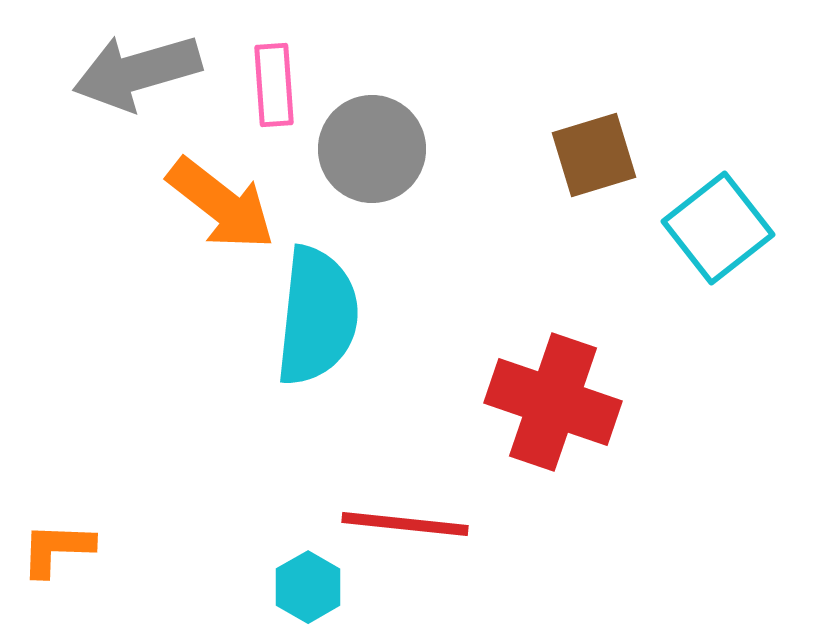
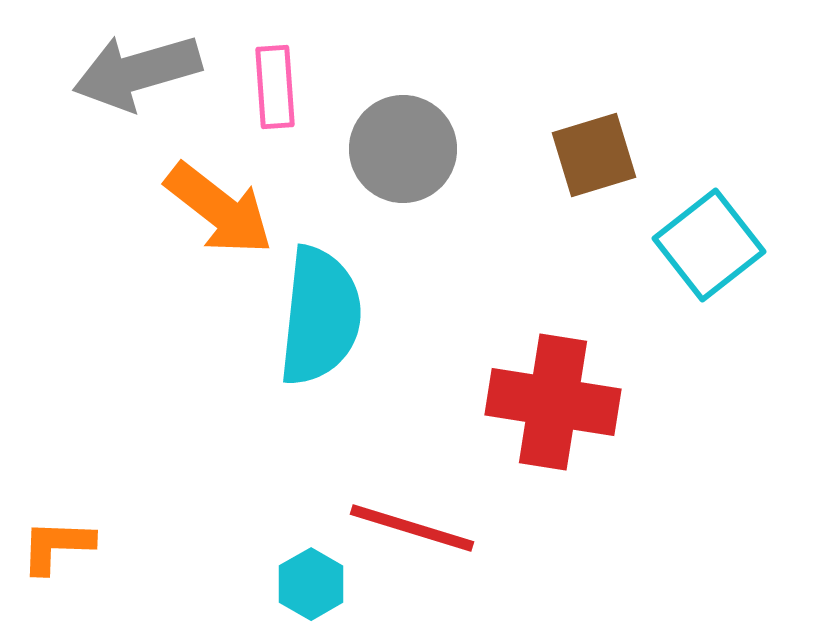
pink rectangle: moved 1 px right, 2 px down
gray circle: moved 31 px right
orange arrow: moved 2 px left, 5 px down
cyan square: moved 9 px left, 17 px down
cyan semicircle: moved 3 px right
red cross: rotated 10 degrees counterclockwise
red line: moved 7 px right, 4 px down; rotated 11 degrees clockwise
orange L-shape: moved 3 px up
cyan hexagon: moved 3 px right, 3 px up
